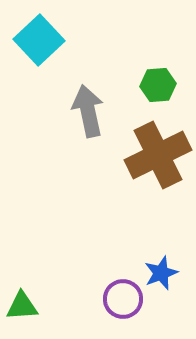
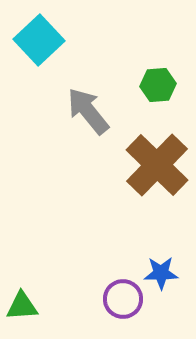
gray arrow: rotated 27 degrees counterclockwise
brown cross: moved 1 px left, 10 px down; rotated 20 degrees counterclockwise
blue star: rotated 20 degrees clockwise
